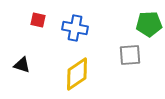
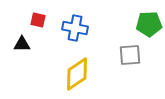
black triangle: moved 21 px up; rotated 18 degrees counterclockwise
